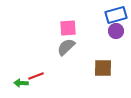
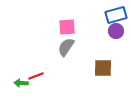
pink square: moved 1 px left, 1 px up
gray semicircle: rotated 12 degrees counterclockwise
